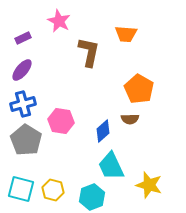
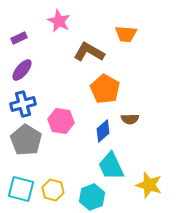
purple rectangle: moved 4 px left
brown L-shape: rotated 72 degrees counterclockwise
orange pentagon: moved 34 px left
